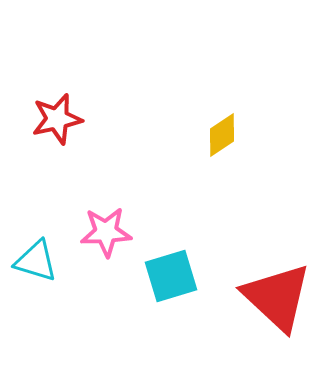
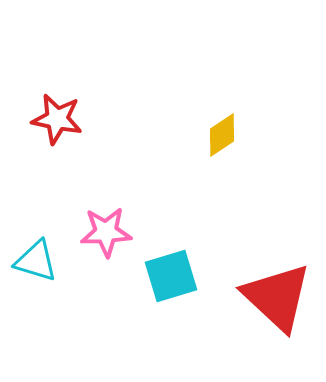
red star: rotated 24 degrees clockwise
